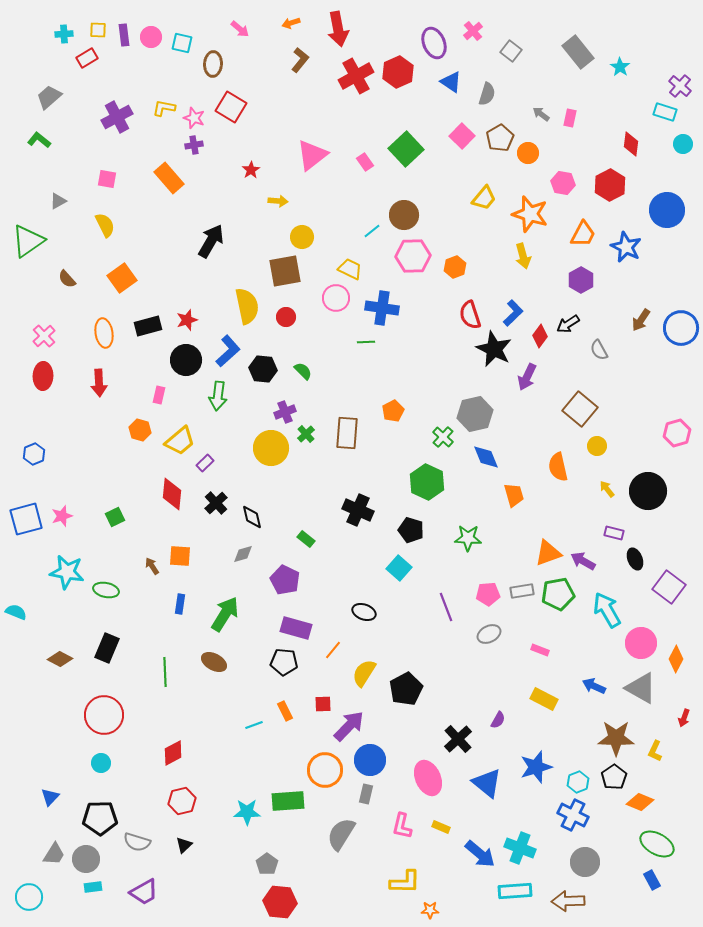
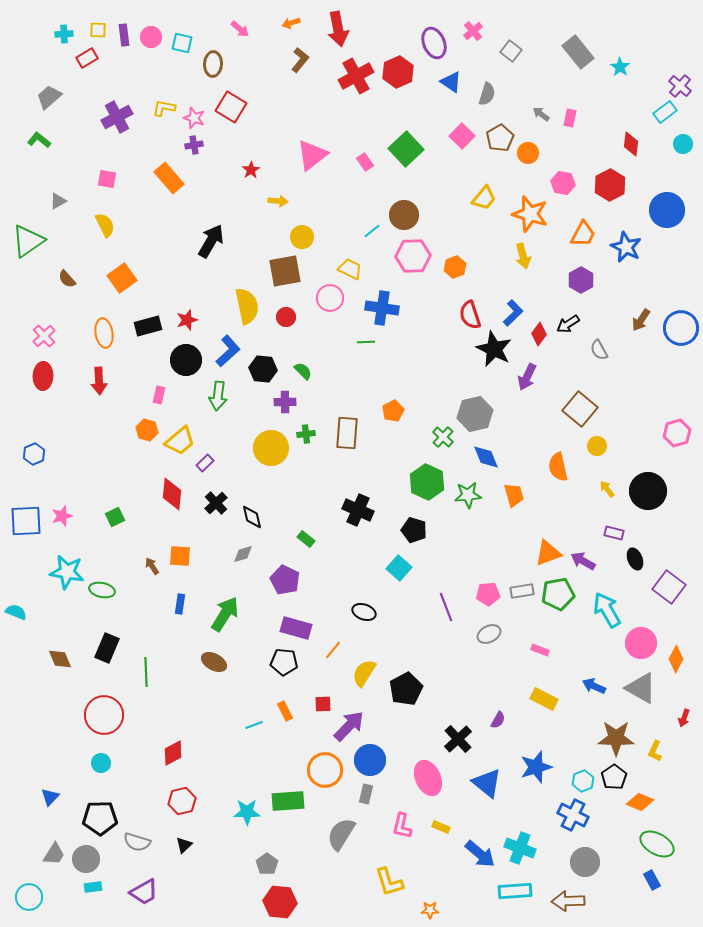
cyan rectangle at (665, 112): rotated 55 degrees counterclockwise
pink circle at (336, 298): moved 6 px left
red diamond at (540, 336): moved 1 px left, 2 px up
red arrow at (99, 383): moved 2 px up
purple cross at (285, 412): moved 10 px up; rotated 20 degrees clockwise
orange hexagon at (140, 430): moved 7 px right
green cross at (306, 434): rotated 36 degrees clockwise
blue square at (26, 519): moved 2 px down; rotated 12 degrees clockwise
black pentagon at (411, 530): moved 3 px right
green star at (468, 538): moved 43 px up; rotated 8 degrees counterclockwise
green ellipse at (106, 590): moved 4 px left
brown diamond at (60, 659): rotated 40 degrees clockwise
green line at (165, 672): moved 19 px left
cyan hexagon at (578, 782): moved 5 px right, 1 px up
yellow L-shape at (405, 882): moved 16 px left; rotated 72 degrees clockwise
